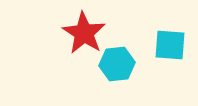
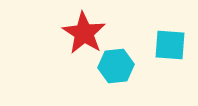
cyan hexagon: moved 1 px left, 2 px down
